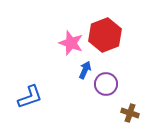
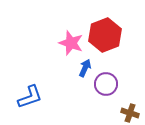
blue arrow: moved 2 px up
